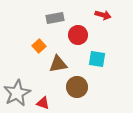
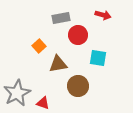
gray rectangle: moved 6 px right
cyan square: moved 1 px right, 1 px up
brown circle: moved 1 px right, 1 px up
